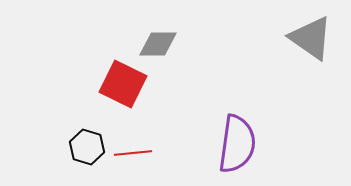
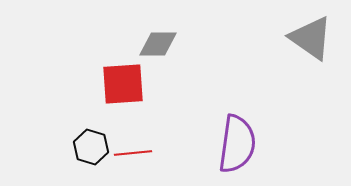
red square: rotated 30 degrees counterclockwise
black hexagon: moved 4 px right
